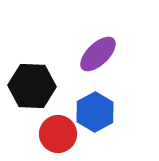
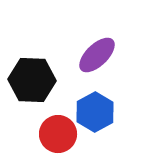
purple ellipse: moved 1 px left, 1 px down
black hexagon: moved 6 px up
